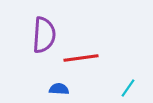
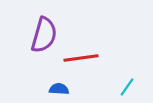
purple semicircle: rotated 12 degrees clockwise
cyan line: moved 1 px left, 1 px up
